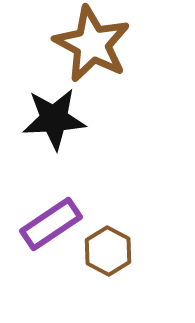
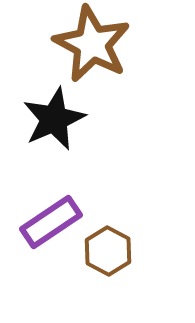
black star: rotated 20 degrees counterclockwise
purple rectangle: moved 2 px up
